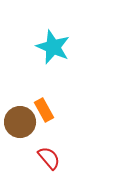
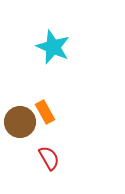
orange rectangle: moved 1 px right, 2 px down
red semicircle: rotated 10 degrees clockwise
